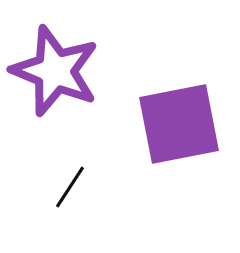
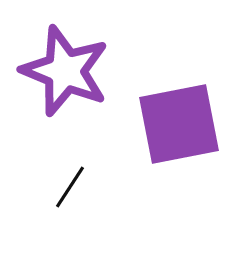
purple star: moved 10 px right
